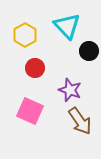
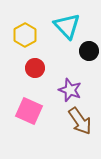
pink square: moved 1 px left
